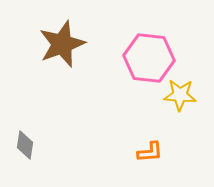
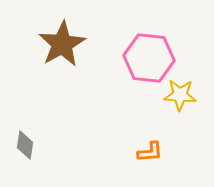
brown star: rotated 9 degrees counterclockwise
